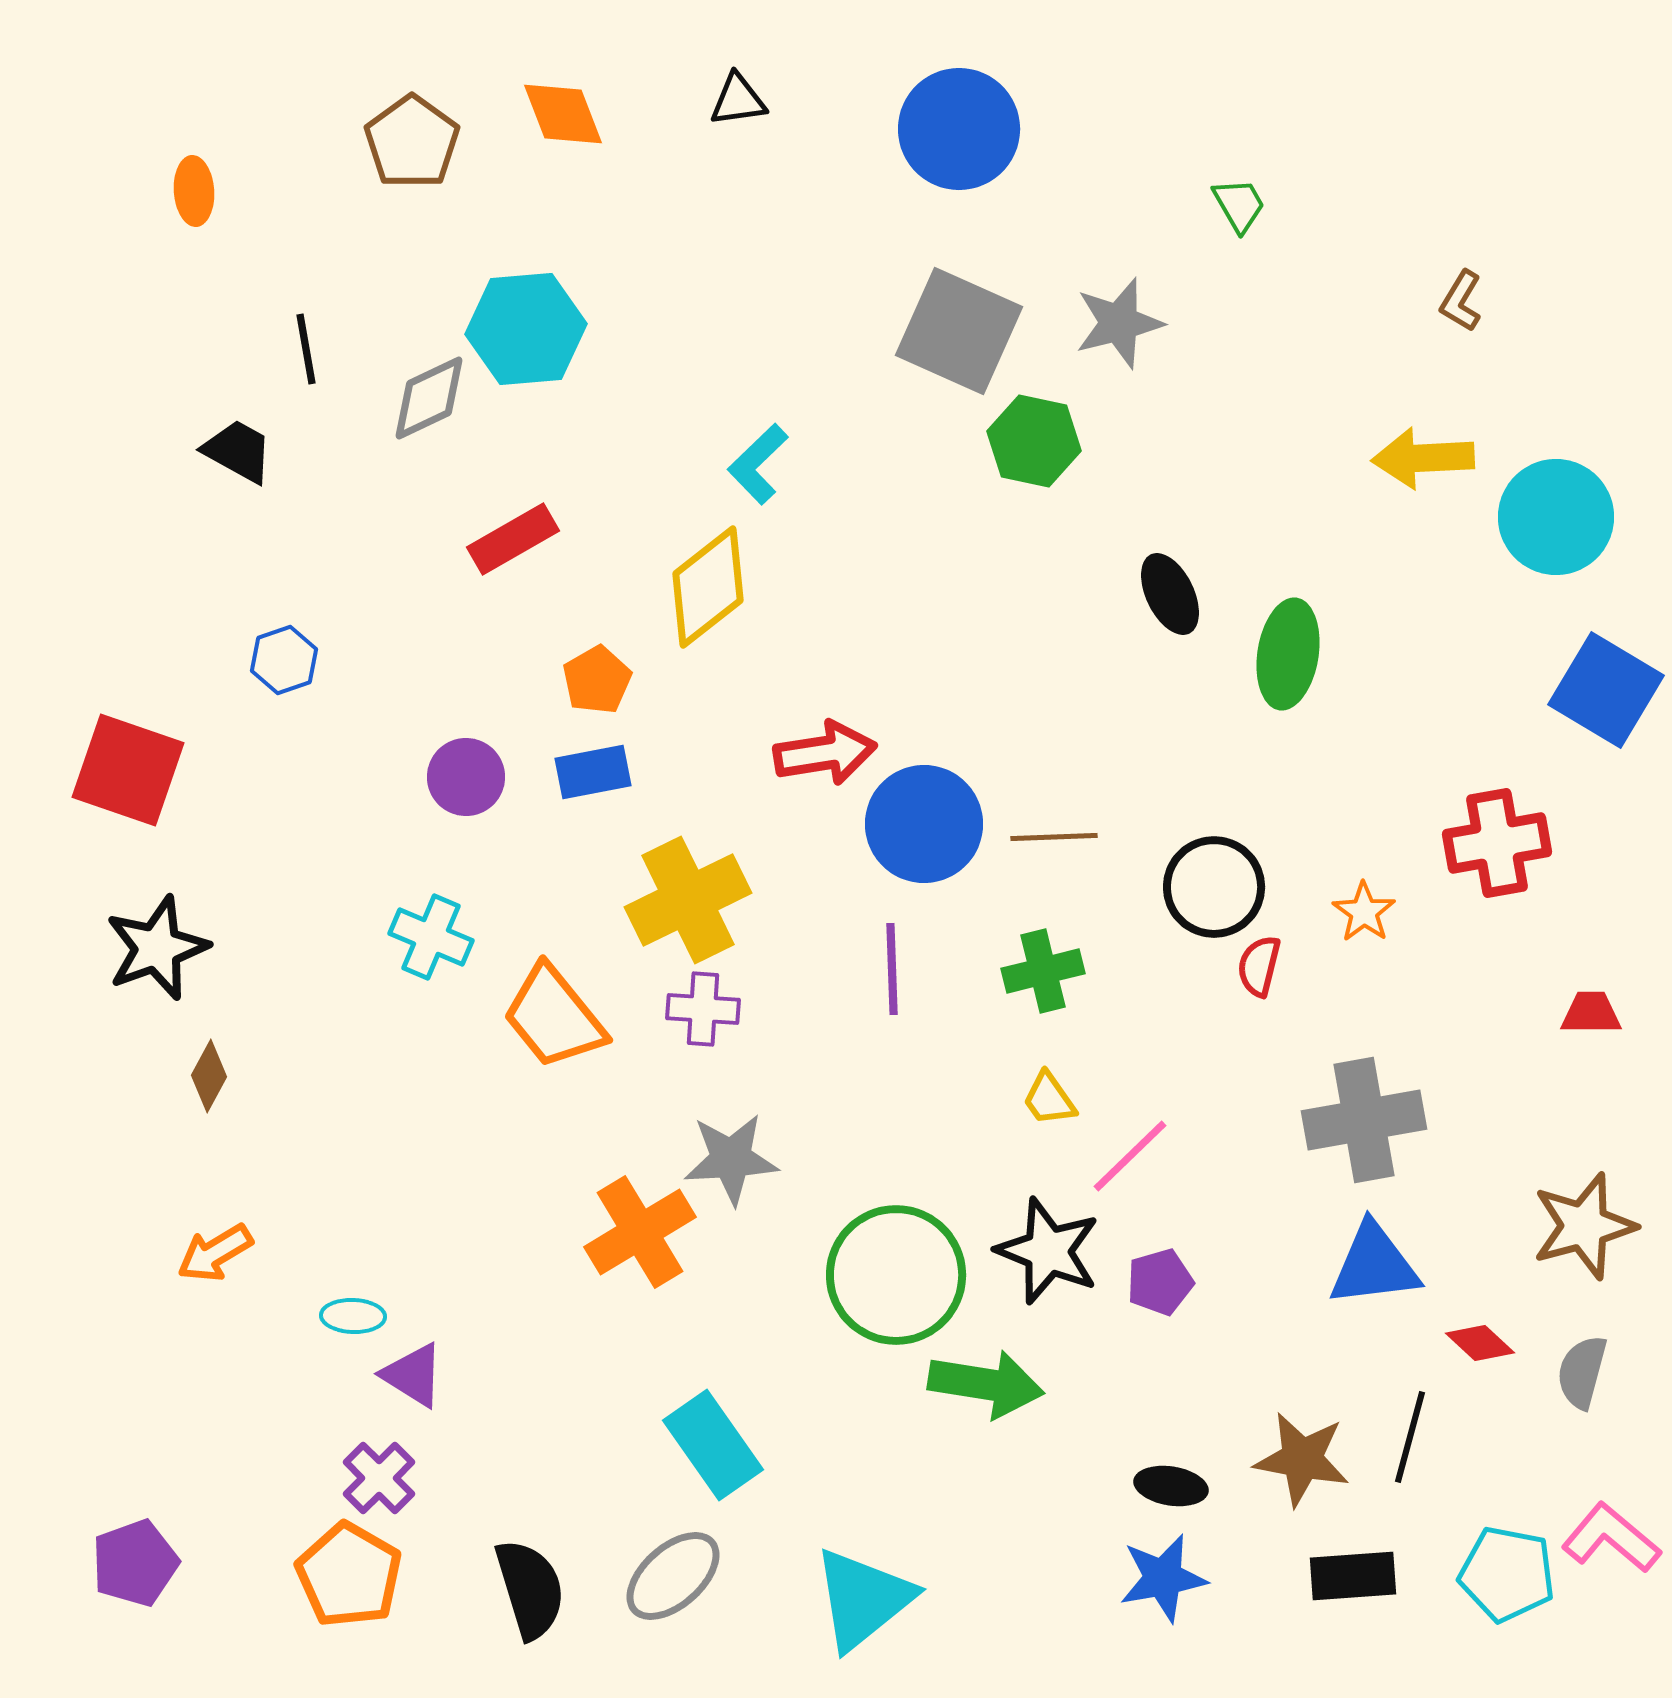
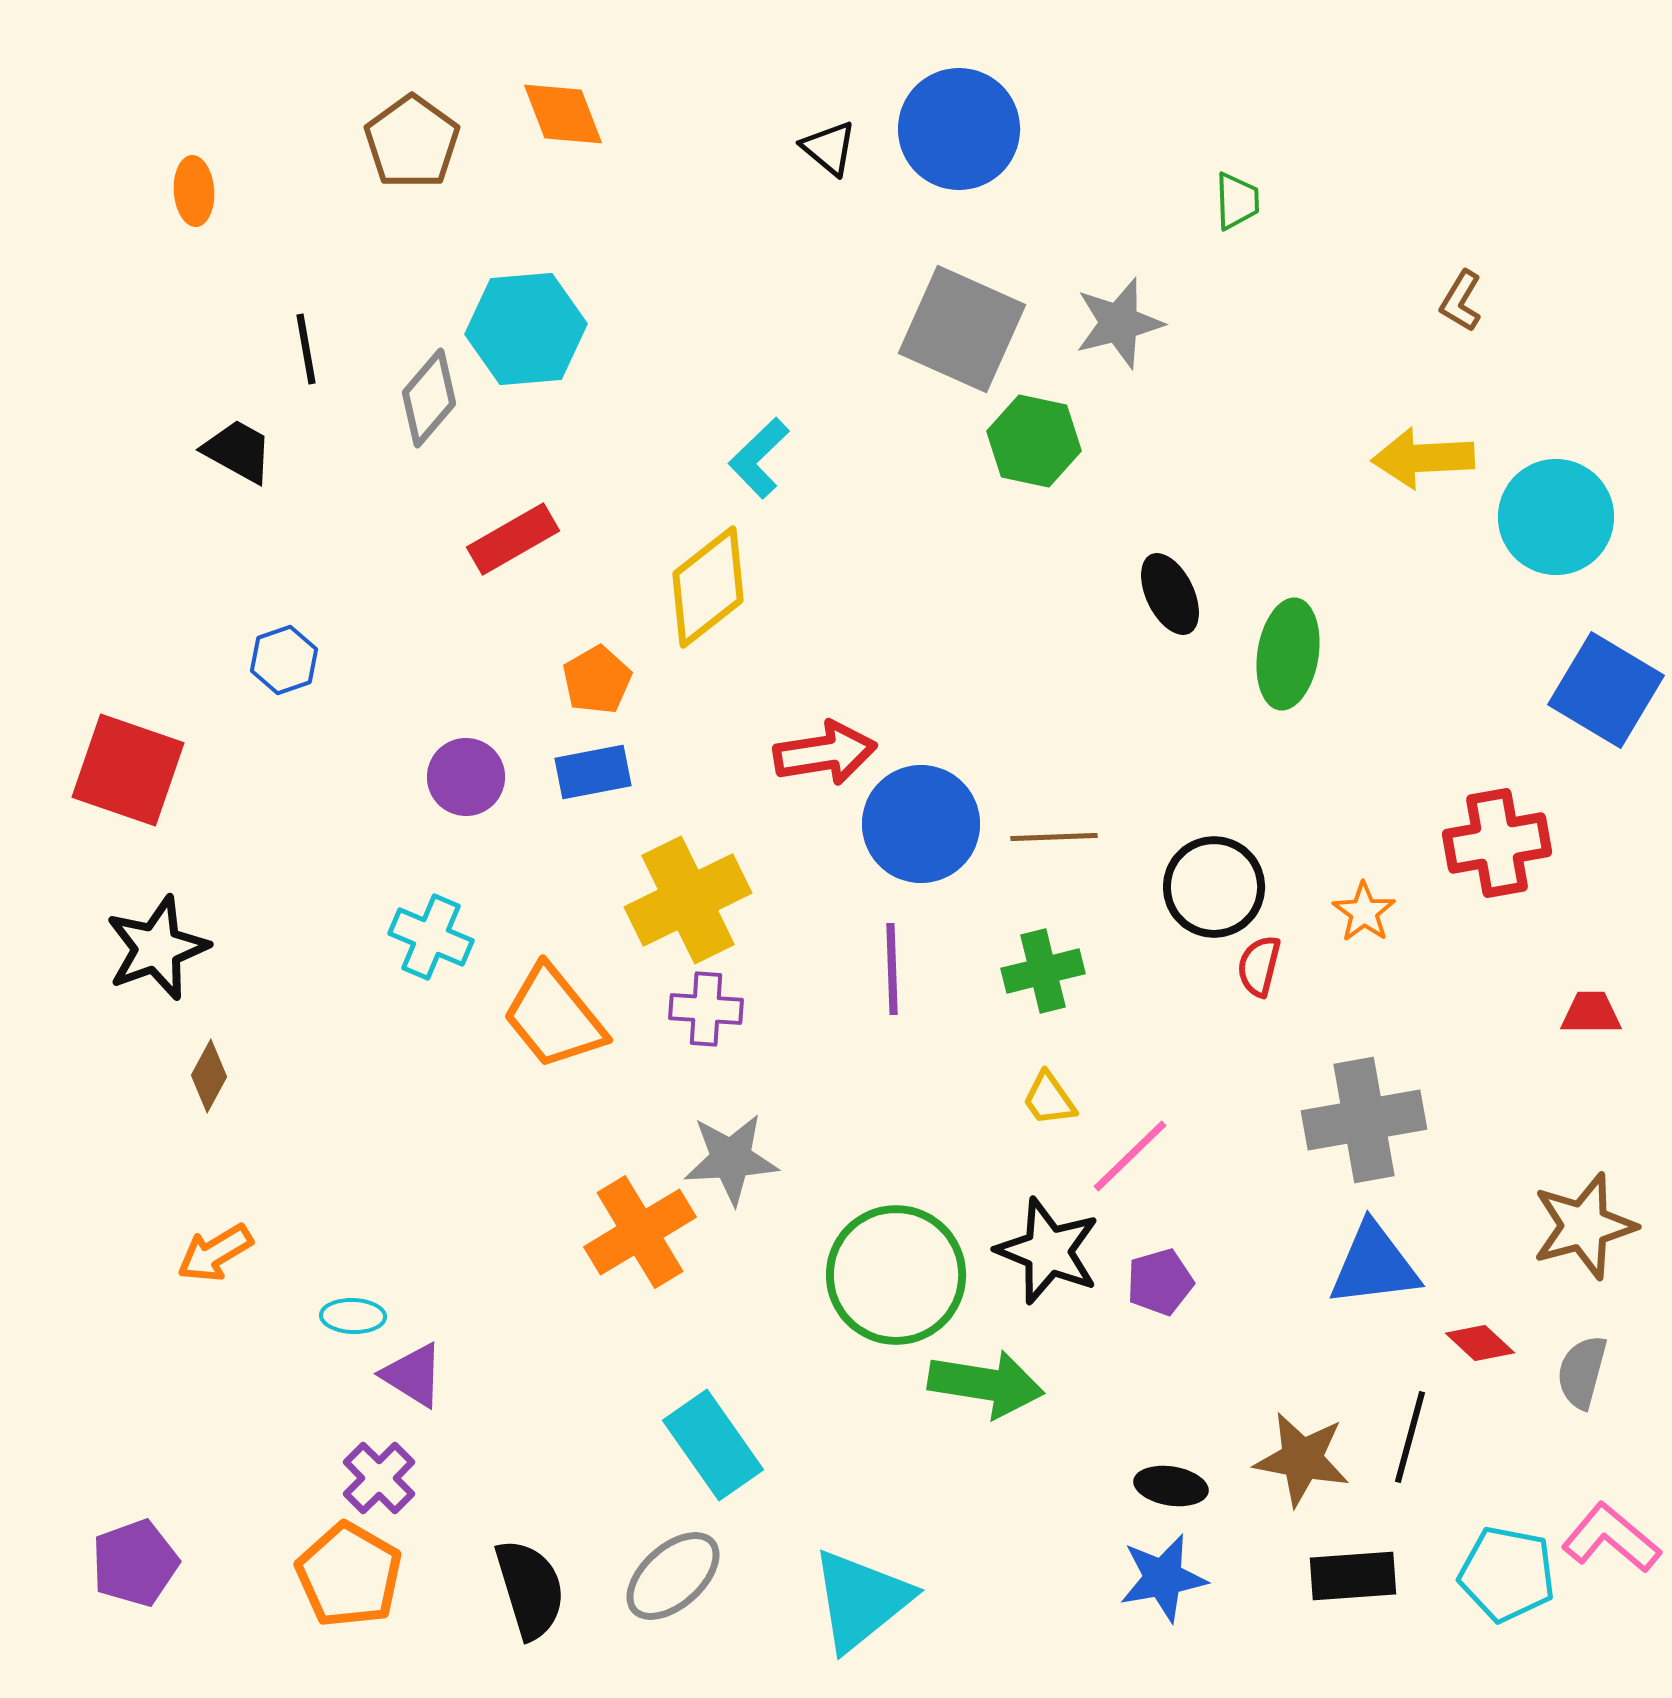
black triangle at (738, 100): moved 91 px right, 48 px down; rotated 48 degrees clockwise
green trapezoid at (1239, 205): moved 2 px left, 4 px up; rotated 28 degrees clockwise
gray square at (959, 331): moved 3 px right, 2 px up
gray diamond at (429, 398): rotated 24 degrees counterclockwise
cyan L-shape at (758, 464): moved 1 px right, 6 px up
blue circle at (924, 824): moved 3 px left
purple cross at (703, 1009): moved 3 px right
cyan triangle at (863, 1599): moved 2 px left, 1 px down
